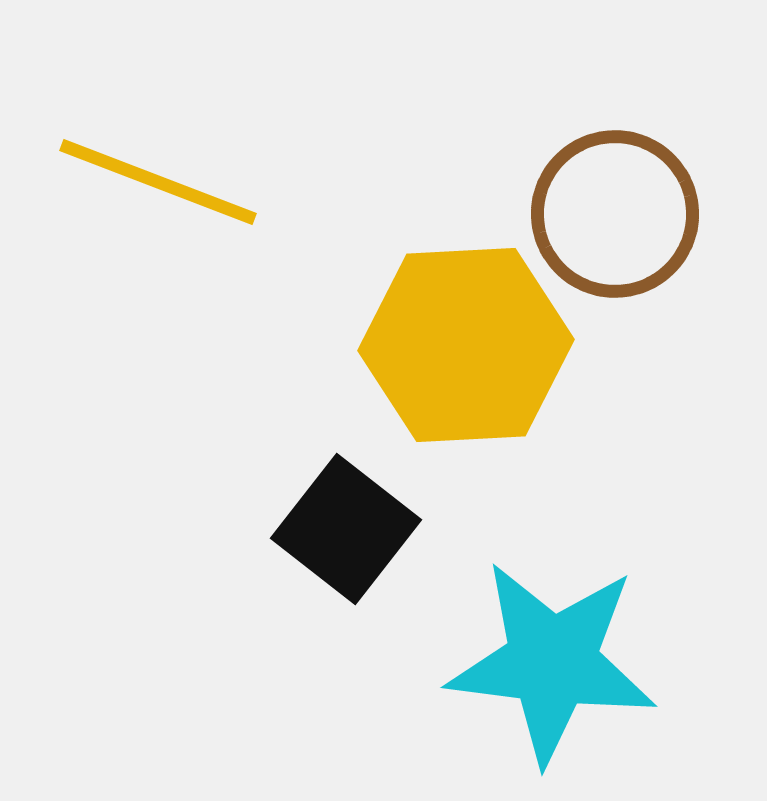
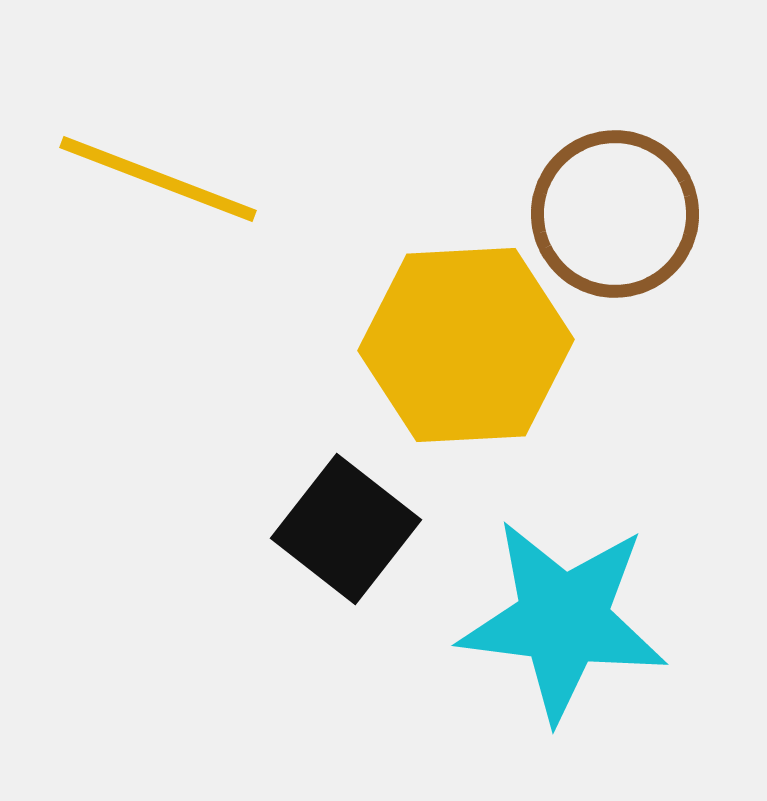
yellow line: moved 3 px up
cyan star: moved 11 px right, 42 px up
